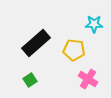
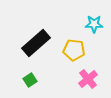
pink cross: rotated 18 degrees clockwise
